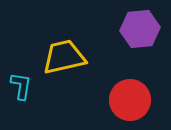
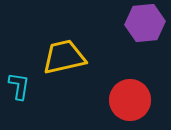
purple hexagon: moved 5 px right, 6 px up
cyan L-shape: moved 2 px left
